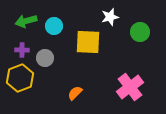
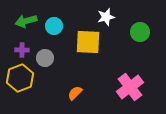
white star: moved 4 px left
